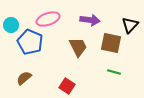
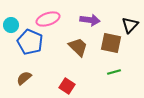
brown trapezoid: rotated 20 degrees counterclockwise
green line: rotated 32 degrees counterclockwise
